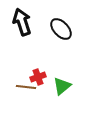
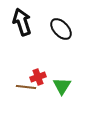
green triangle: rotated 18 degrees counterclockwise
